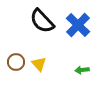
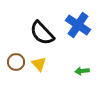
black semicircle: moved 12 px down
blue cross: rotated 10 degrees counterclockwise
green arrow: moved 1 px down
